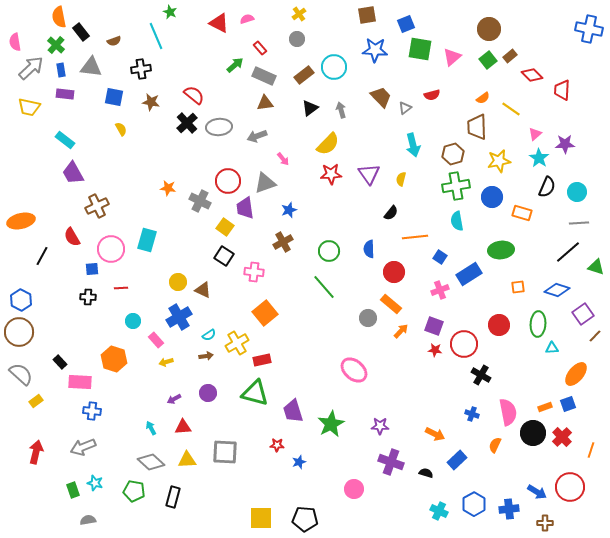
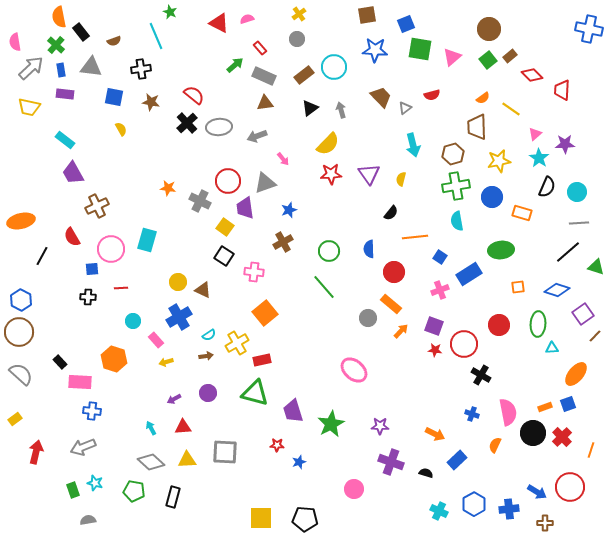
yellow rectangle at (36, 401): moved 21 px left, 18 px down
